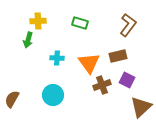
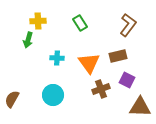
green rectangle: rotated 42 degrees clockwise
brown cross: moved 1 px left, 4 px down
brown triangle: moved 1 px left; rotated 45 degrees clockwise
